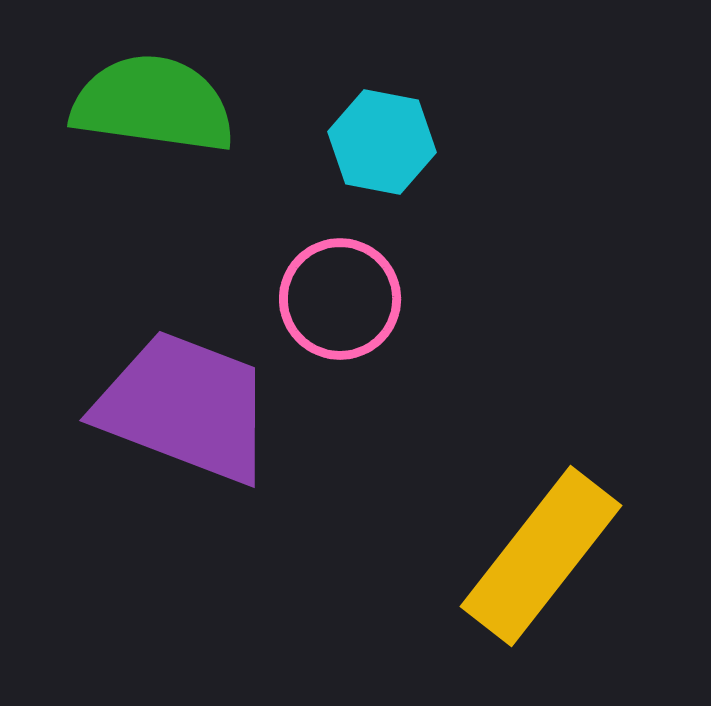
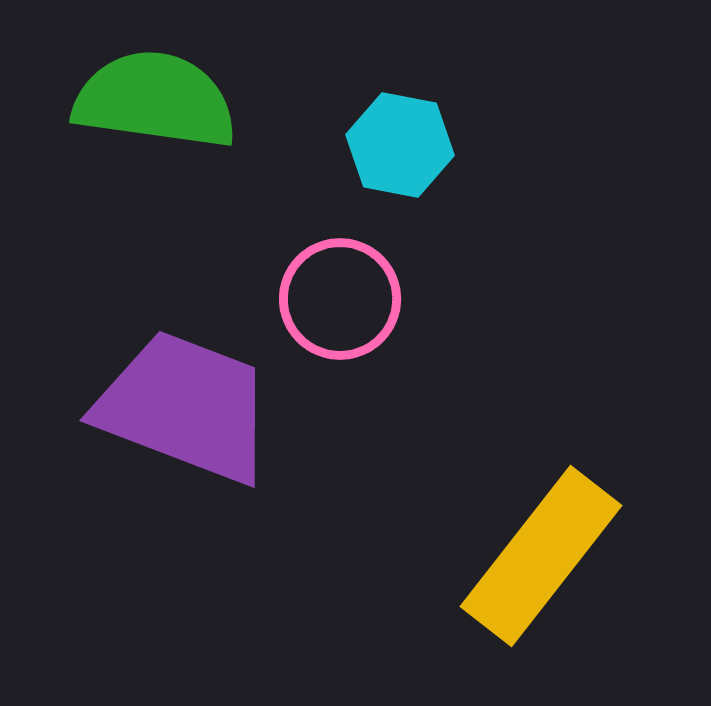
green semicircle: moved 2 px right, 4 px up
cyan hexagon: moved 18 px right, 3 px down
